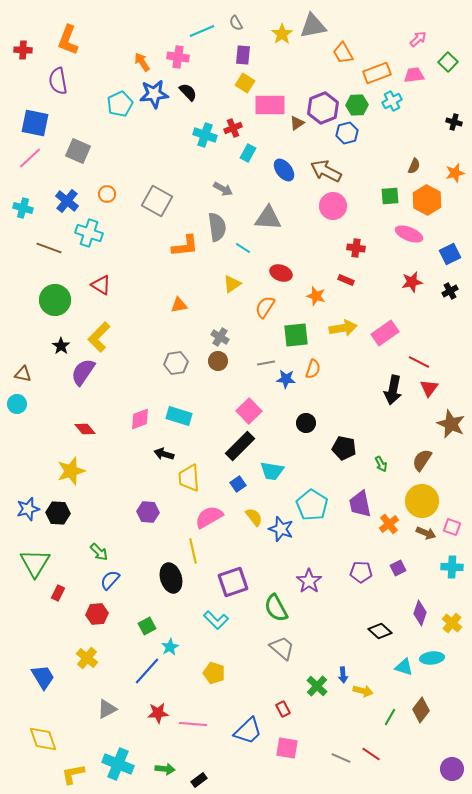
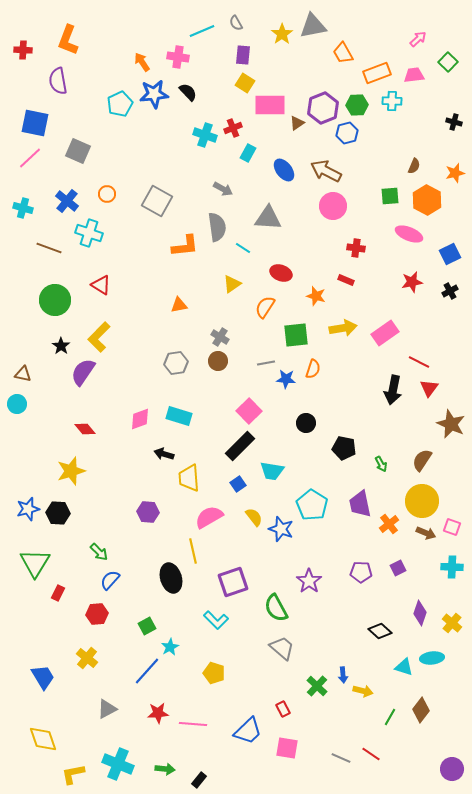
cyan cross at (392, 101): rotated 30 degrees clockwise
black rectangle at (199, 780): rotated 14 degrees counterclockwise
